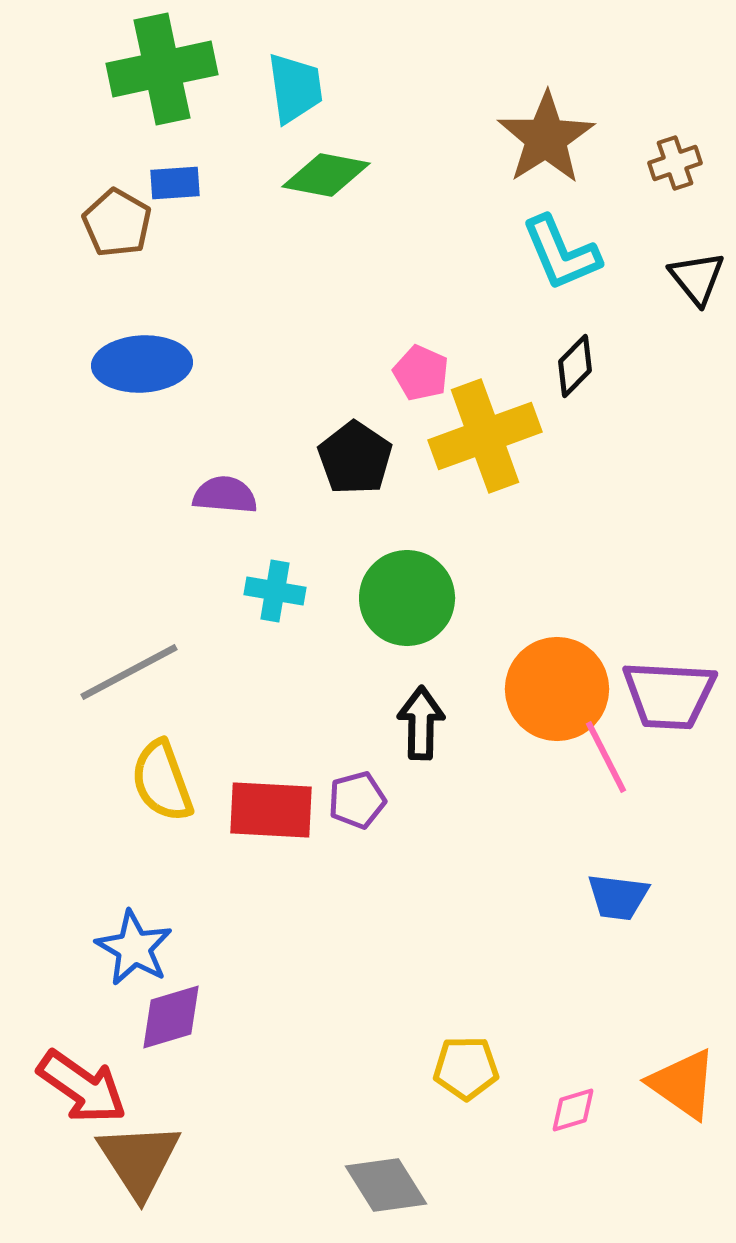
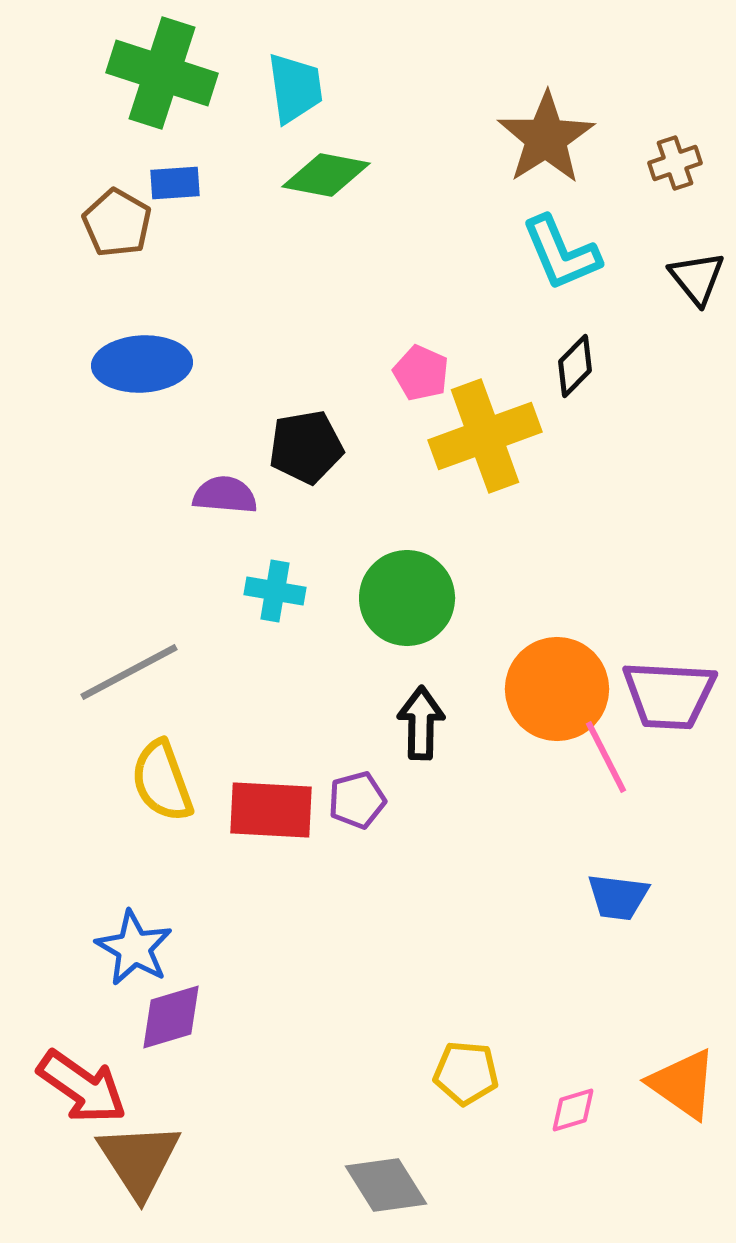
green cross: moved 4 px down; rotated 30 degrees clockwise
black pentagon: moved 49 px left, 11 px up; rotated 28 degrees clockwise
yellow pentagon: moved 5 px down; rotated 6 degrees clockwise
